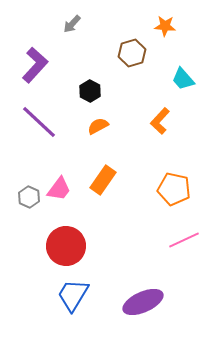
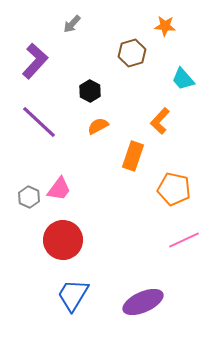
purple L-shape: moved 4 px up
orange rectangle: moved 30 px right, 24 px up; rotated 16 degrees counterclockwise
red circle: moved 3 px left, 6 px up
